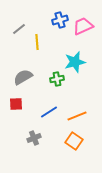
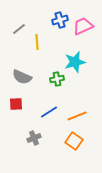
gray semicircle: moved 1 px left; rotated 126 degrees counterclockwise
